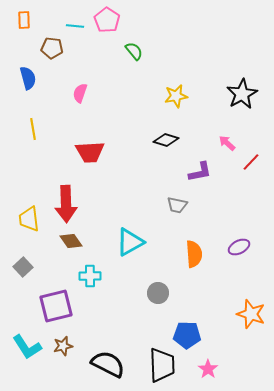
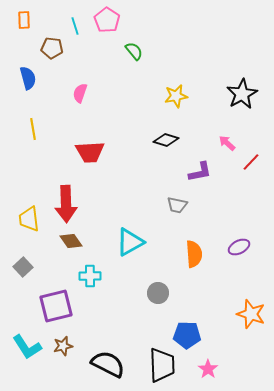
cyan line: rotated 66 degrees clockwise
